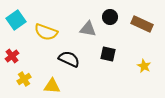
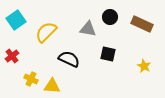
yellow semicircle: rotated 115 degrees clockwise
yellow cross: moved 7 px right; rotated 32 degrees counterclockwise
